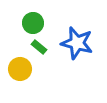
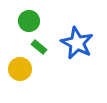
green circle: moved 4 px left, 2 px up
blue star: rotated 12 degrees clockwise
